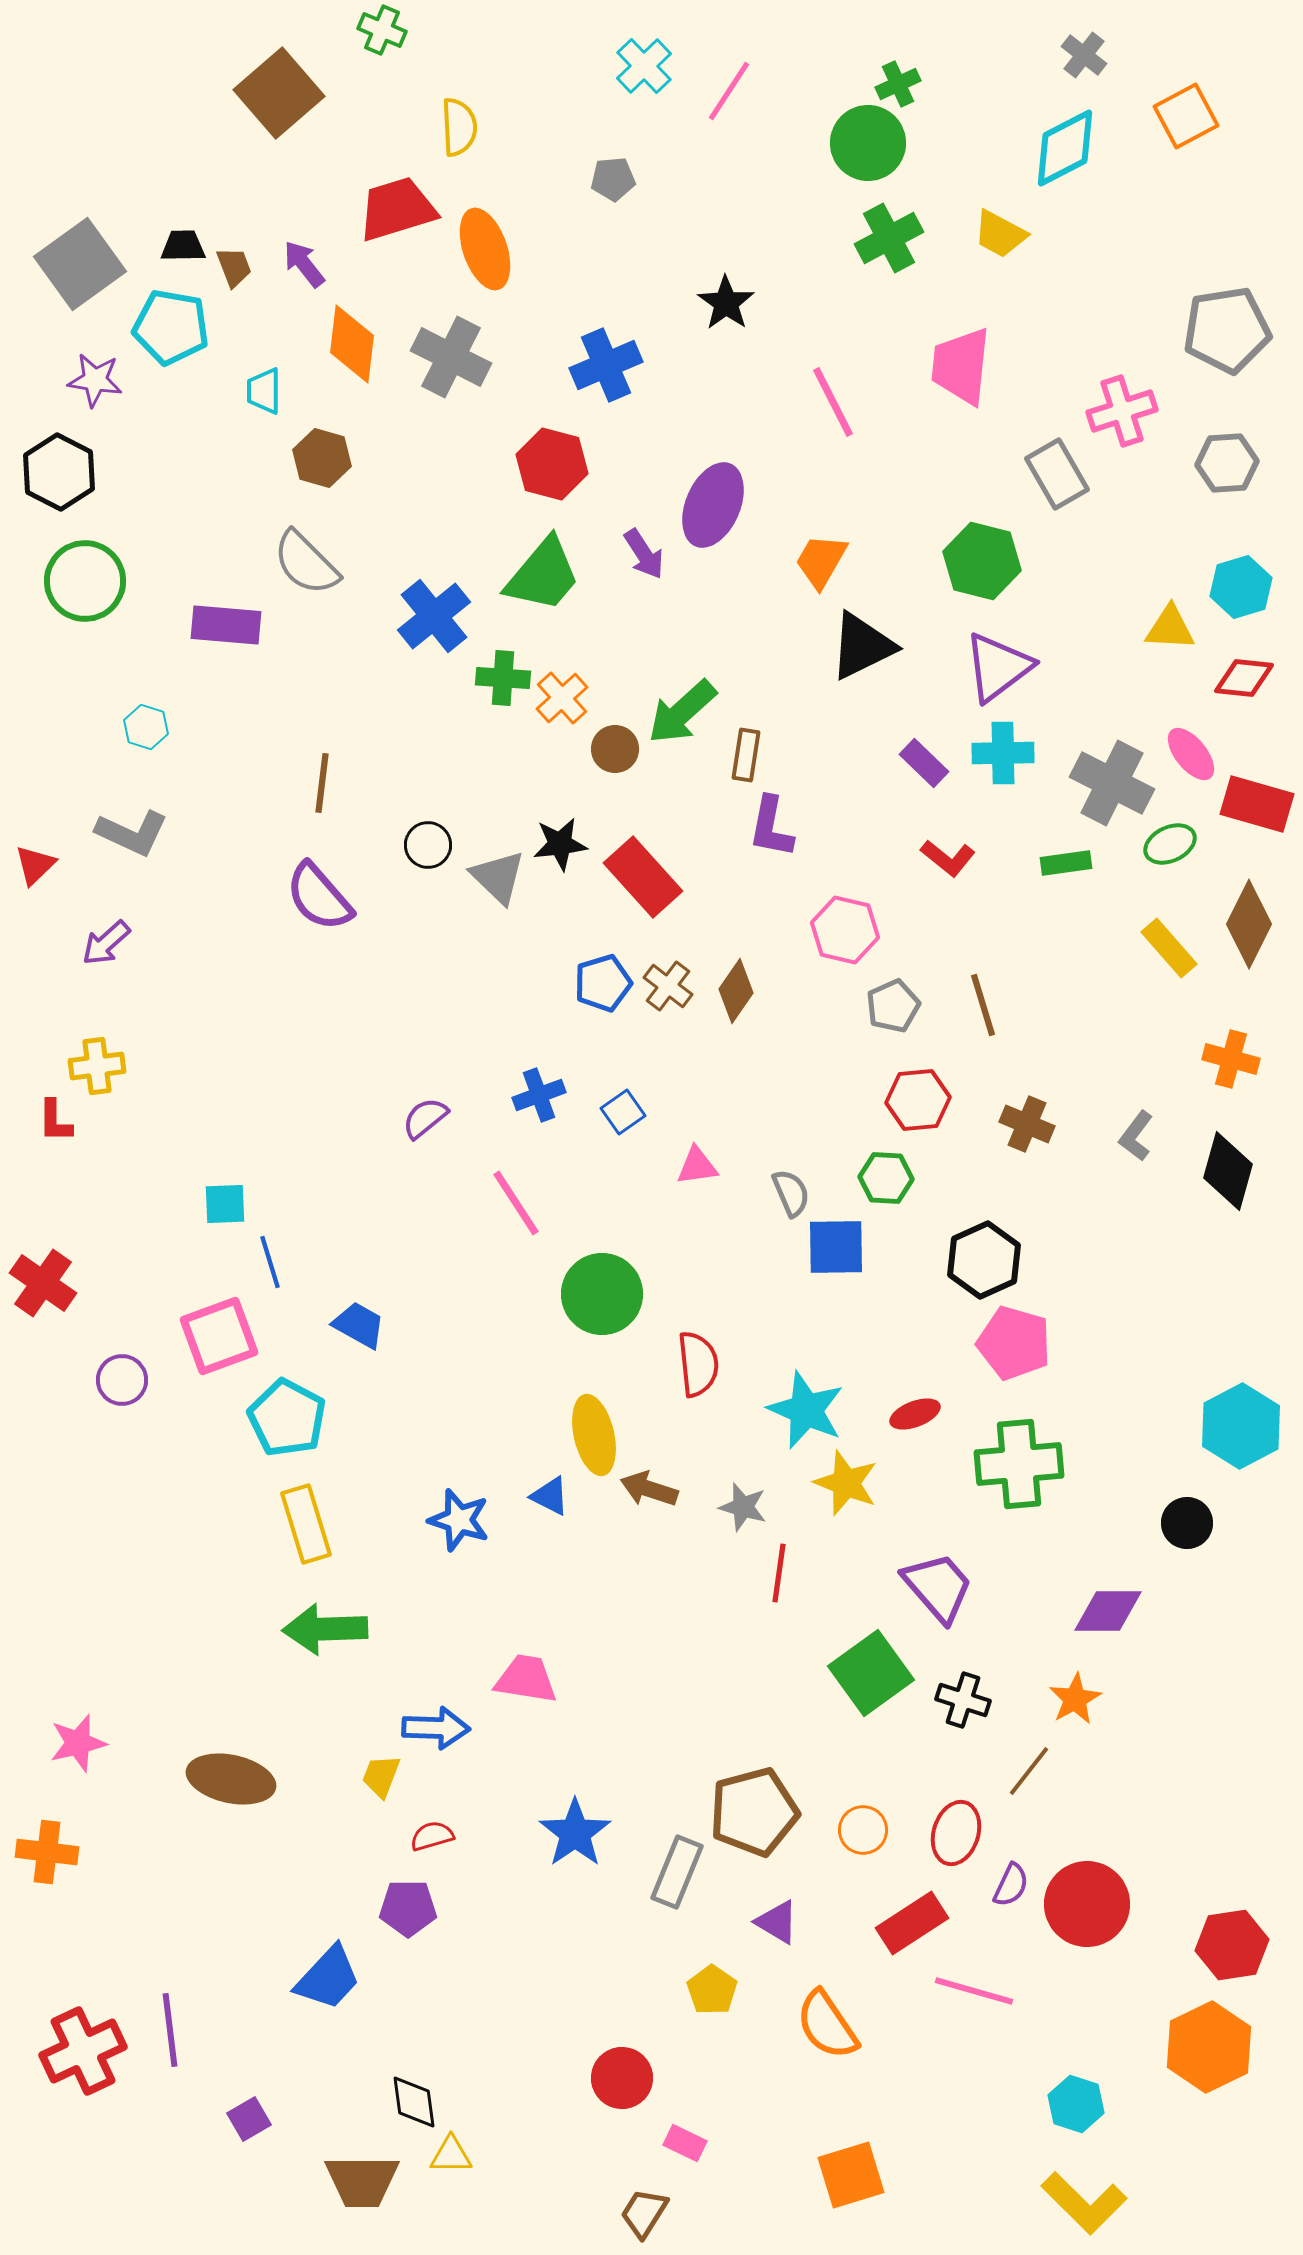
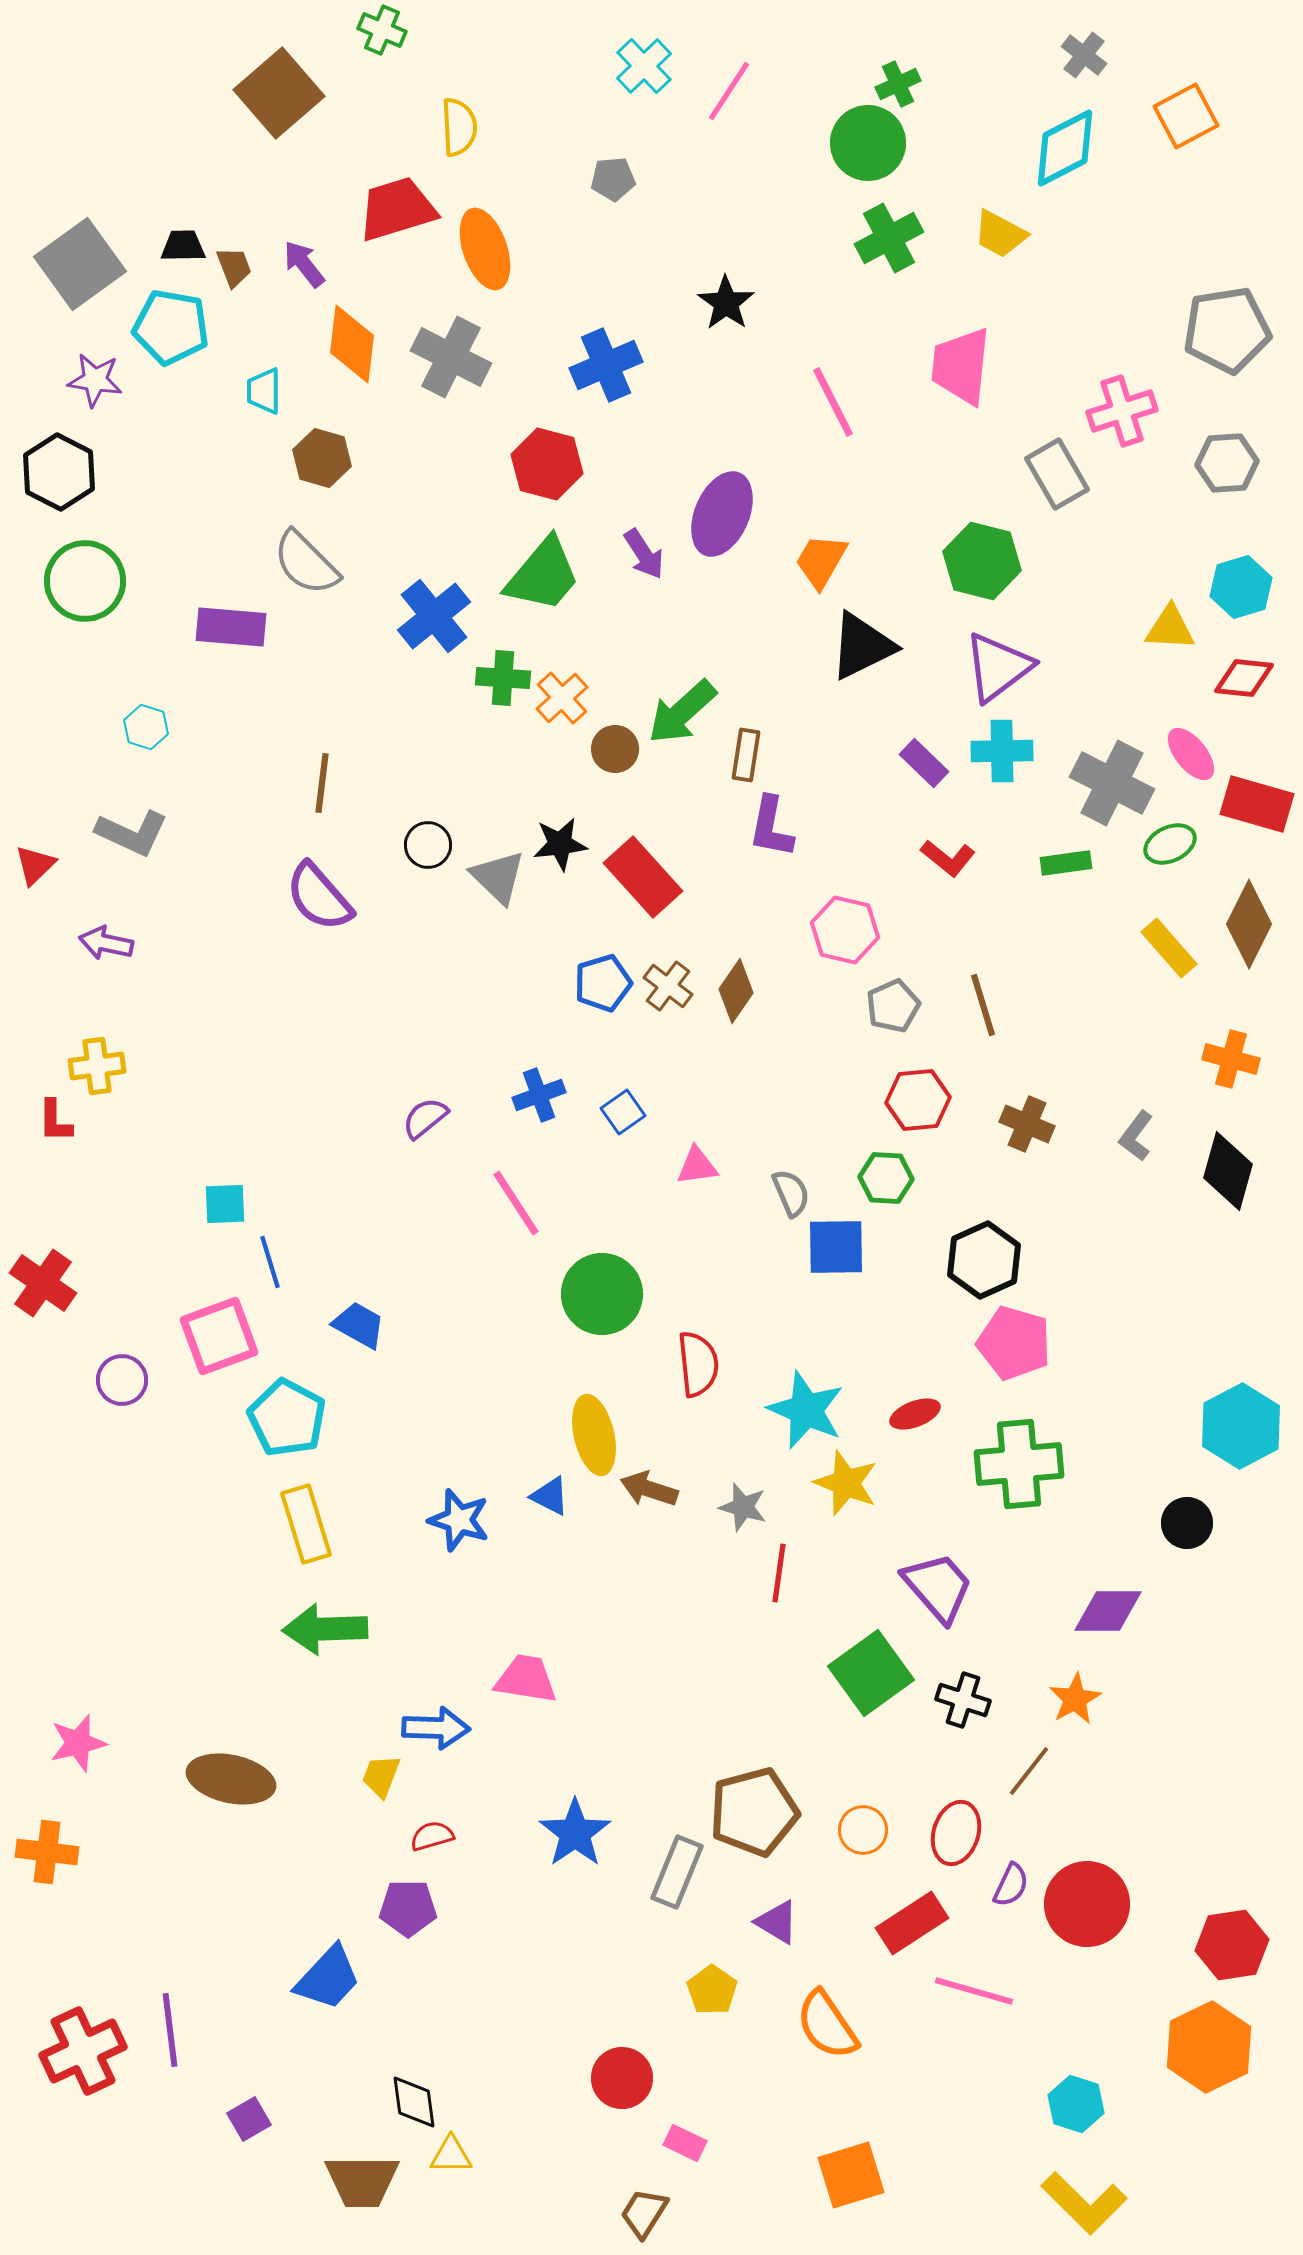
red hexagon at (552, 464): moved 5 px left
purple ellipse at (713, 505): moved 9 px right, 9 px down
purple rectangle at (226, 625): moved 5 px right, 2 px down
cyan cross at (1003, 753): moved 1 px left, 2 px up
purple arrow at (106, 943): rotated 54 degrees clockwise
